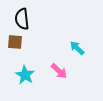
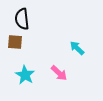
pink arrow: moved 2 px down
